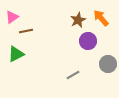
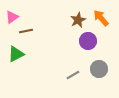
gray circle: moved 9 px left, 5 px down
